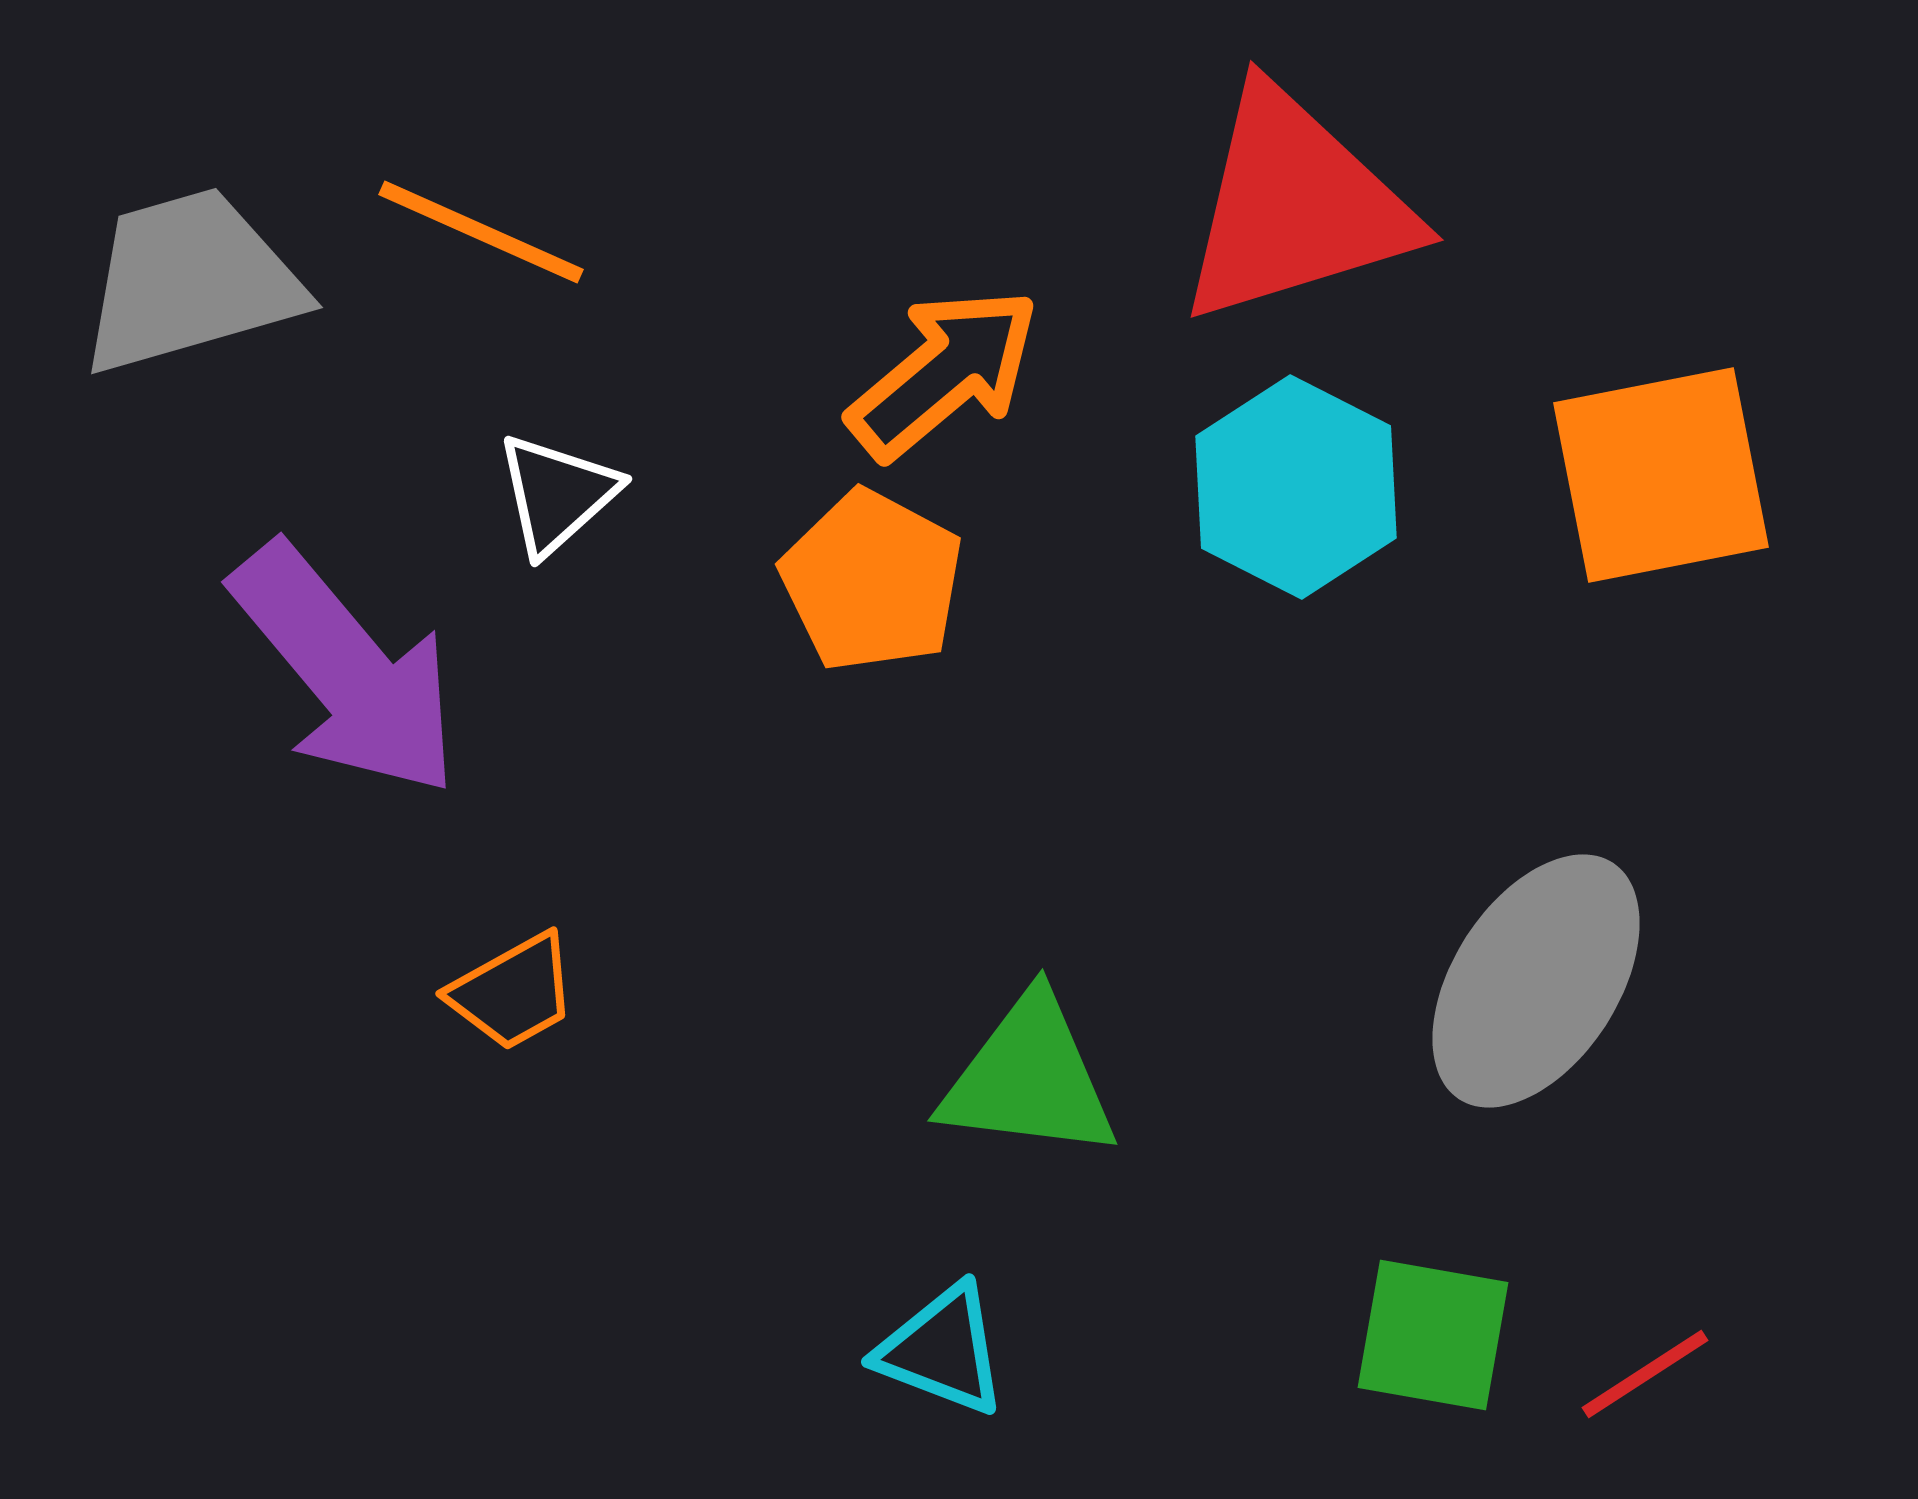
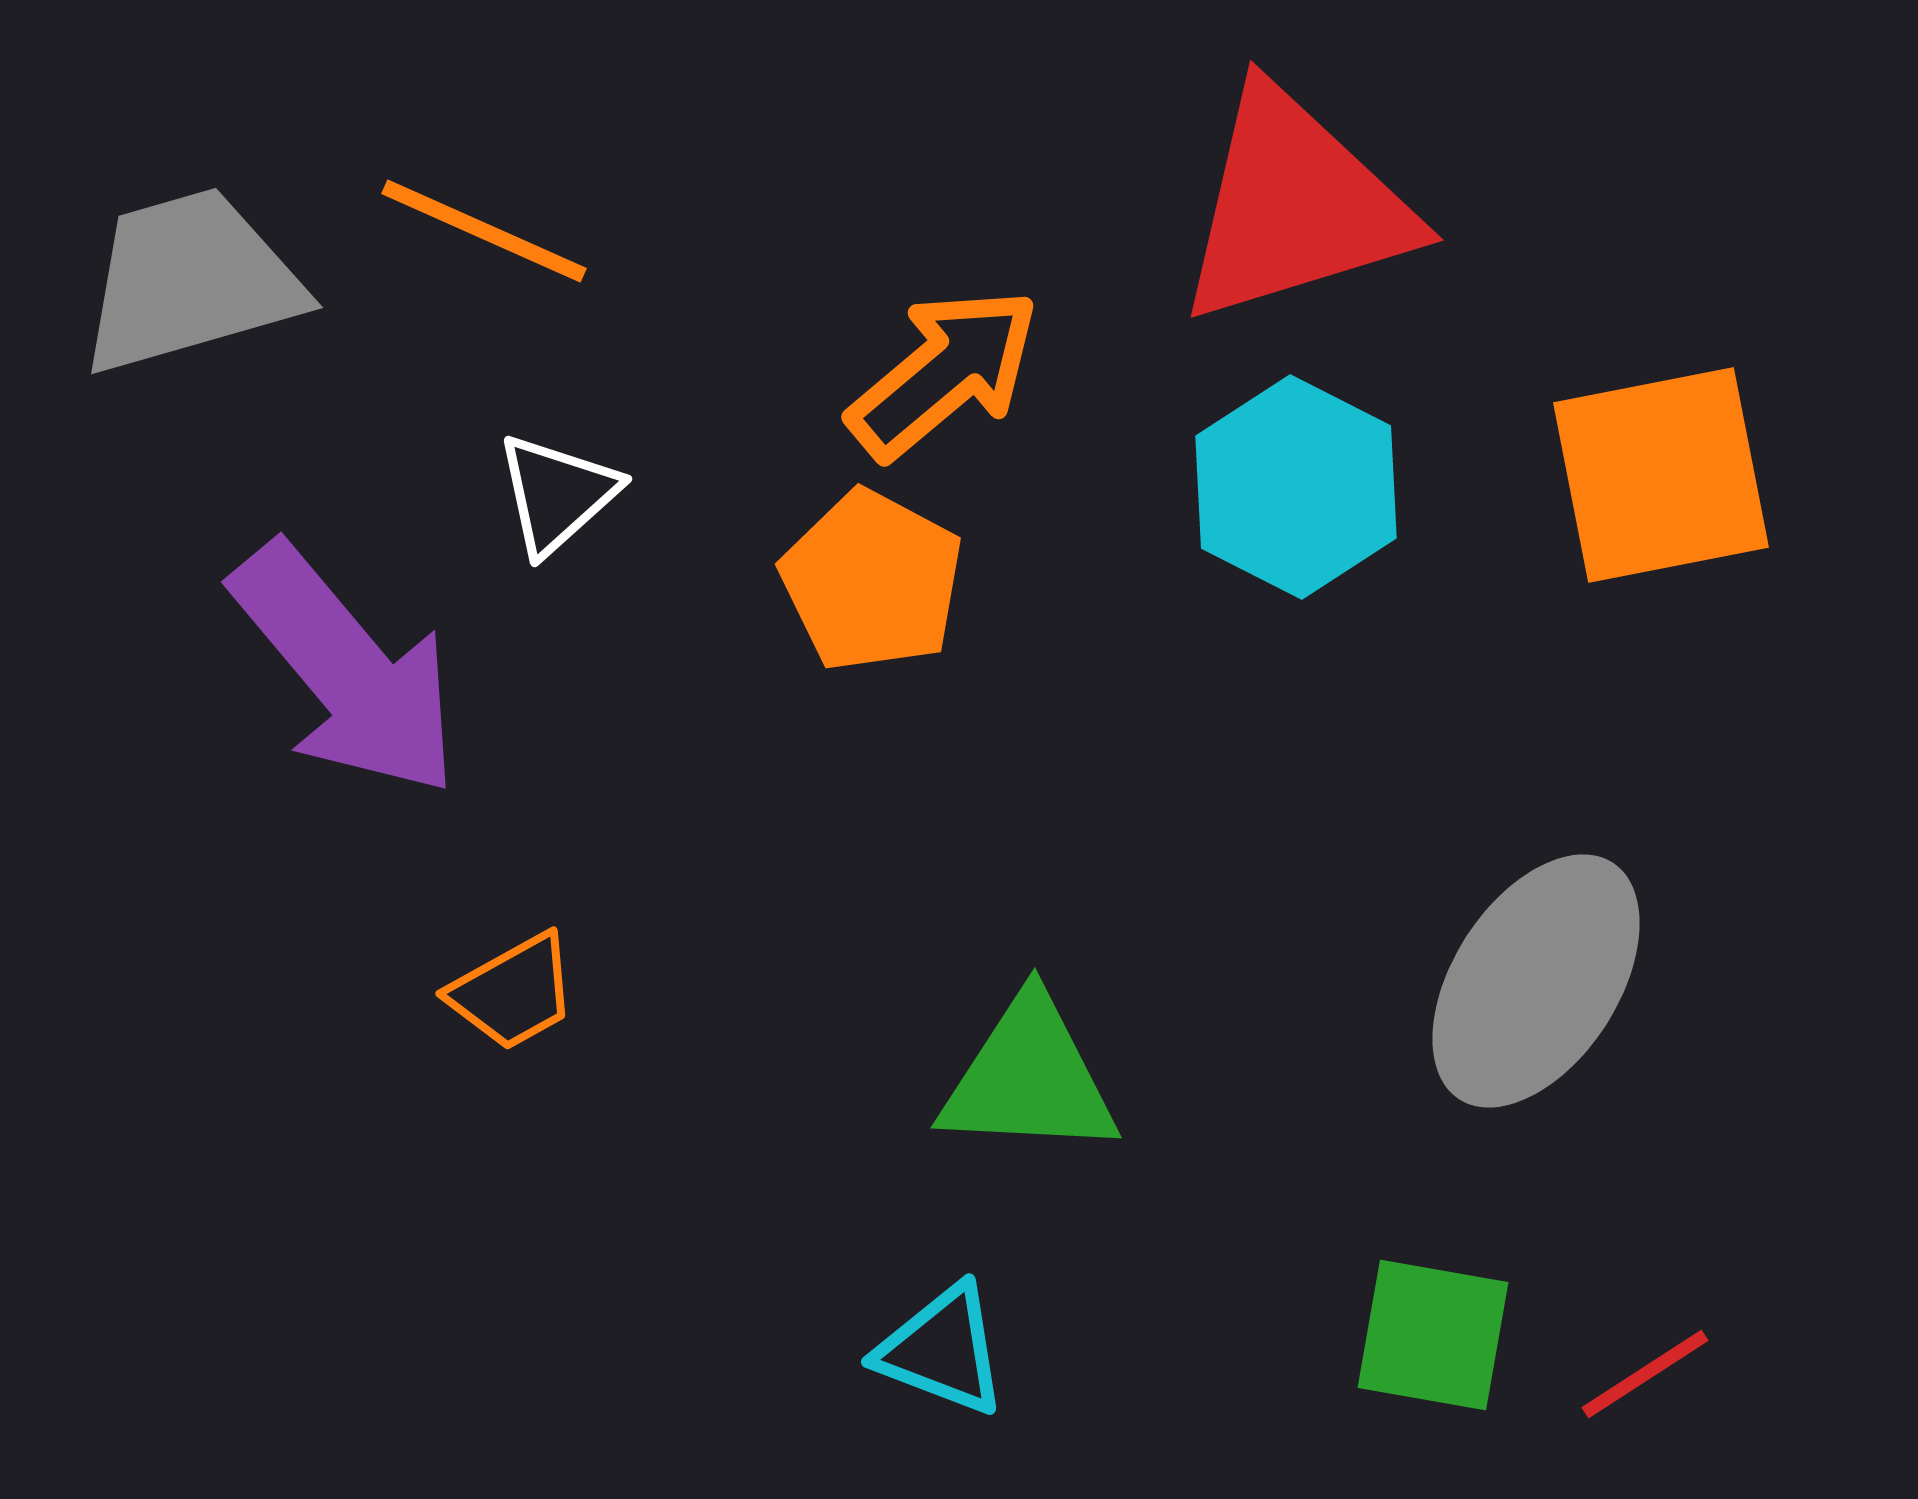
orange line: moved 3 px right, 1 px up
green triangle: rotated 4 degrees counterclockwise
